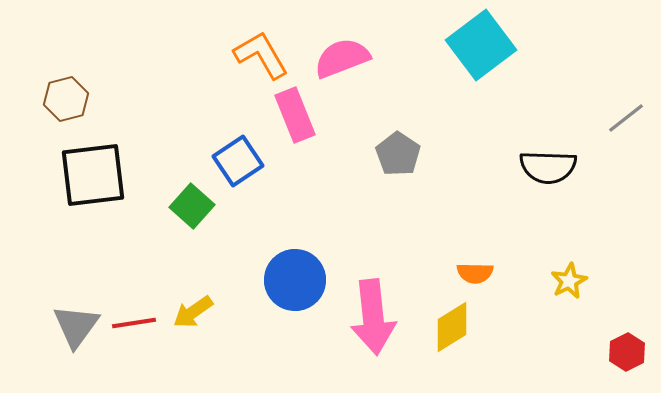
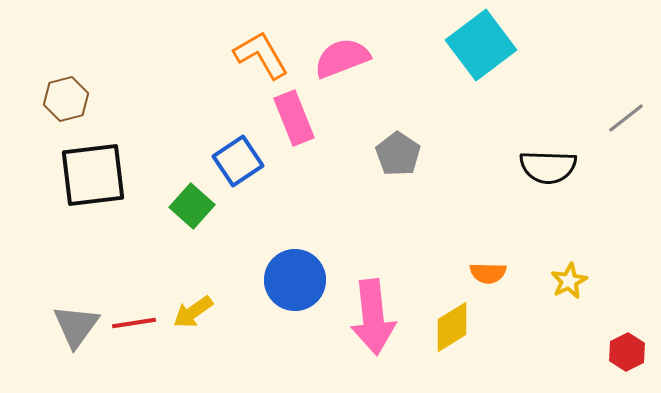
pink rectangle: moved 1 px left, 3 px down
orange semicircle: moved 13 px right
